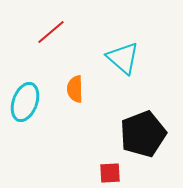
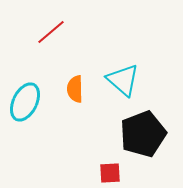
cyan triangle: moved 22 px down
cyan ellipse: rotated 6 degrees clockwise
